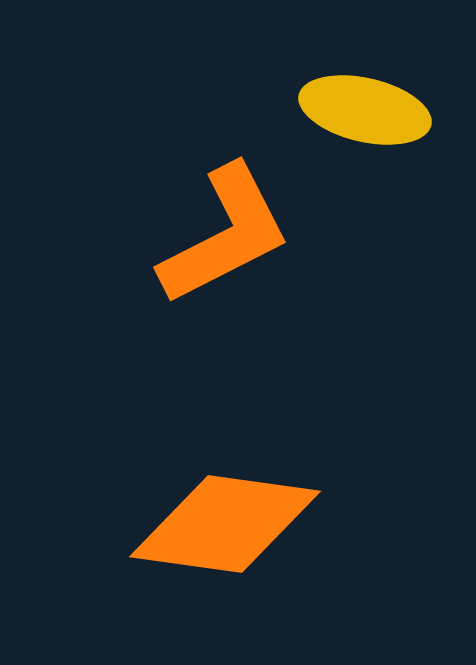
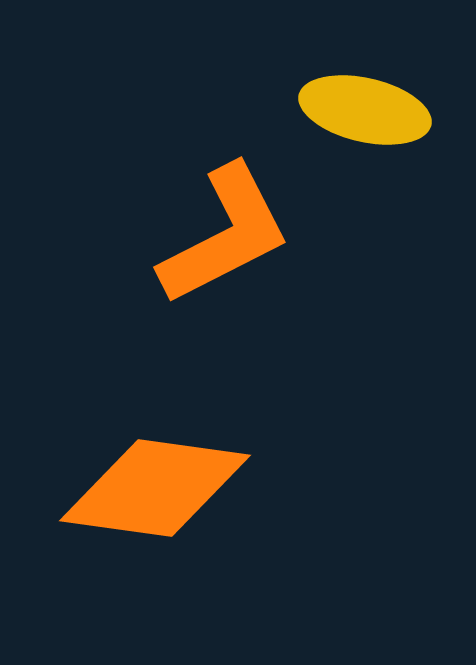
orange diamond: moved 70 px left, 36 px up
